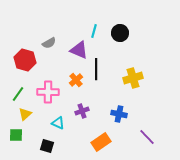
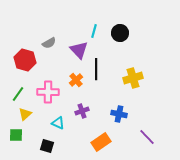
purple triangle: rotated 24 degrees clockwise
